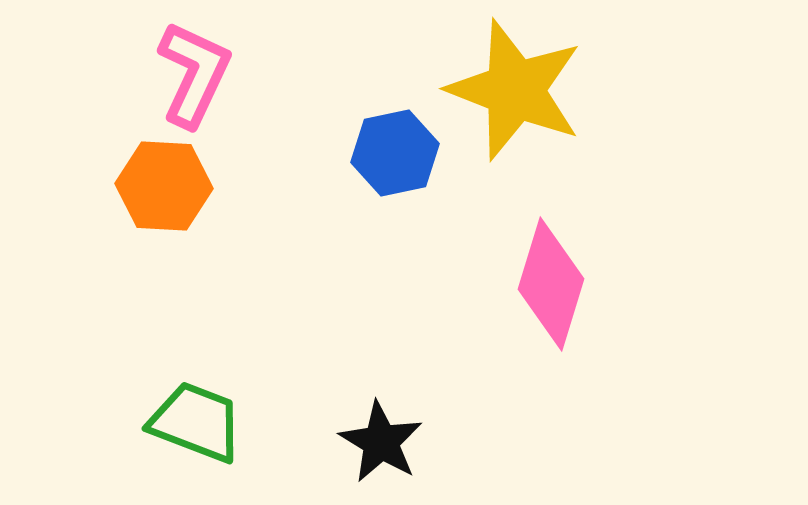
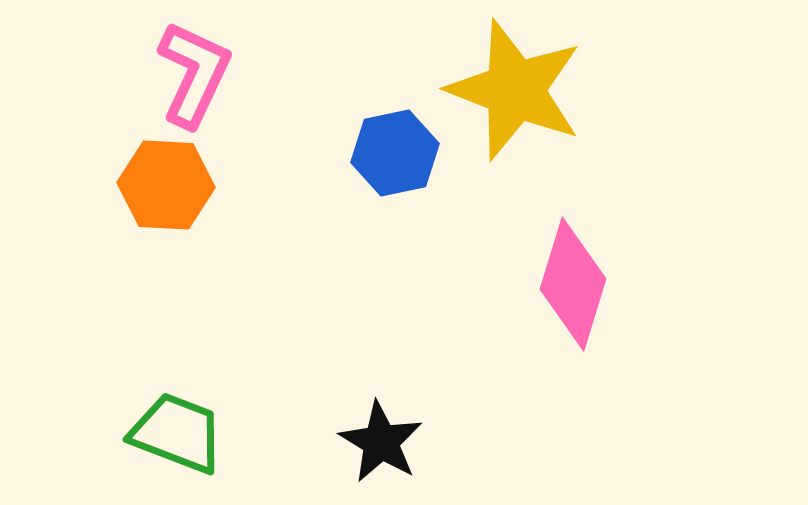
orange hexagon: moved 2 px right, 1 px up
pink diamond: moved 22 px right
green trapezoid: moved 19 px left, 11 px down
